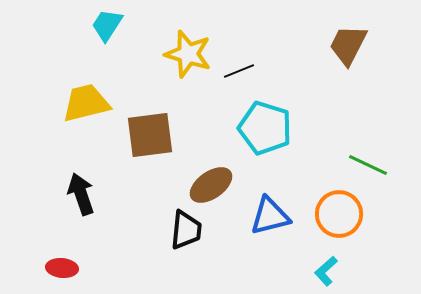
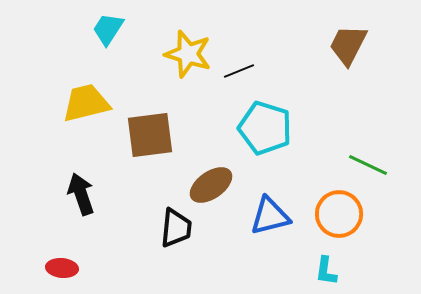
cyan trapezoid: moved 1 px right, 4 px down
black trapezoid: moved 10 px left, 2 px up
cyan L-shape: rotated 40 degrees counterclockwise
